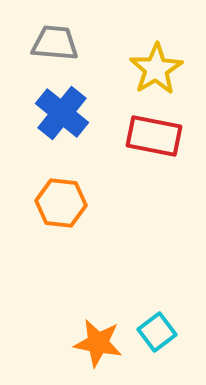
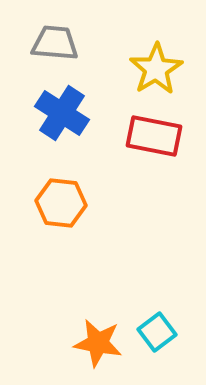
blue cross: rotated 6 degrees counterclockwise
